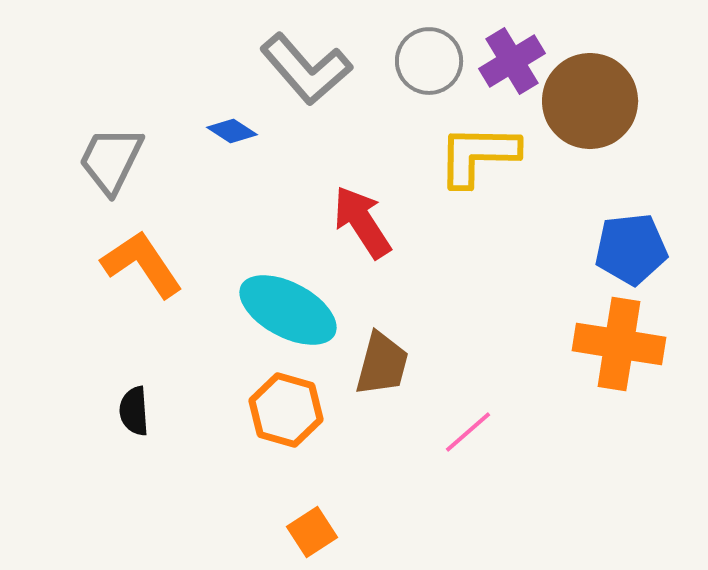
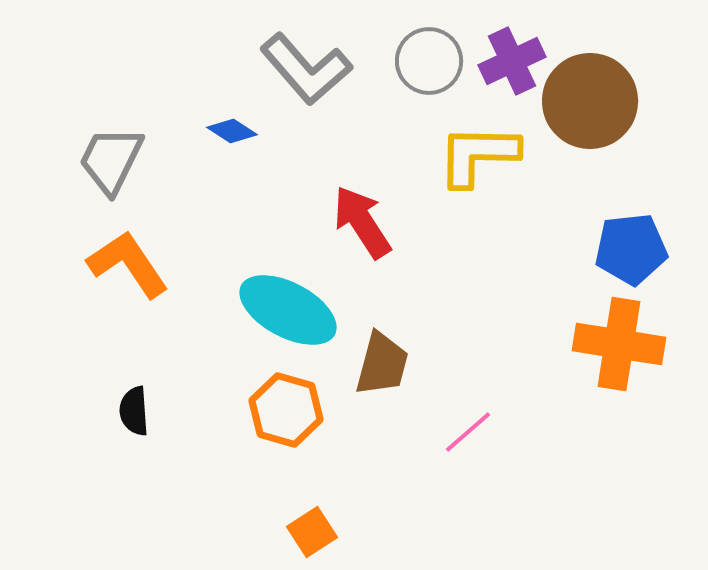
purple cross: rotated 6 degrees clockwise
orange L-shape: moved 14 px left
